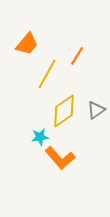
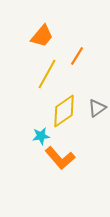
orange trapezoid: moved 15 px right, 8 px up
gray triangle: moved 1 px right, 2 px up
cyan star: moved 1 px right, 1 px up
